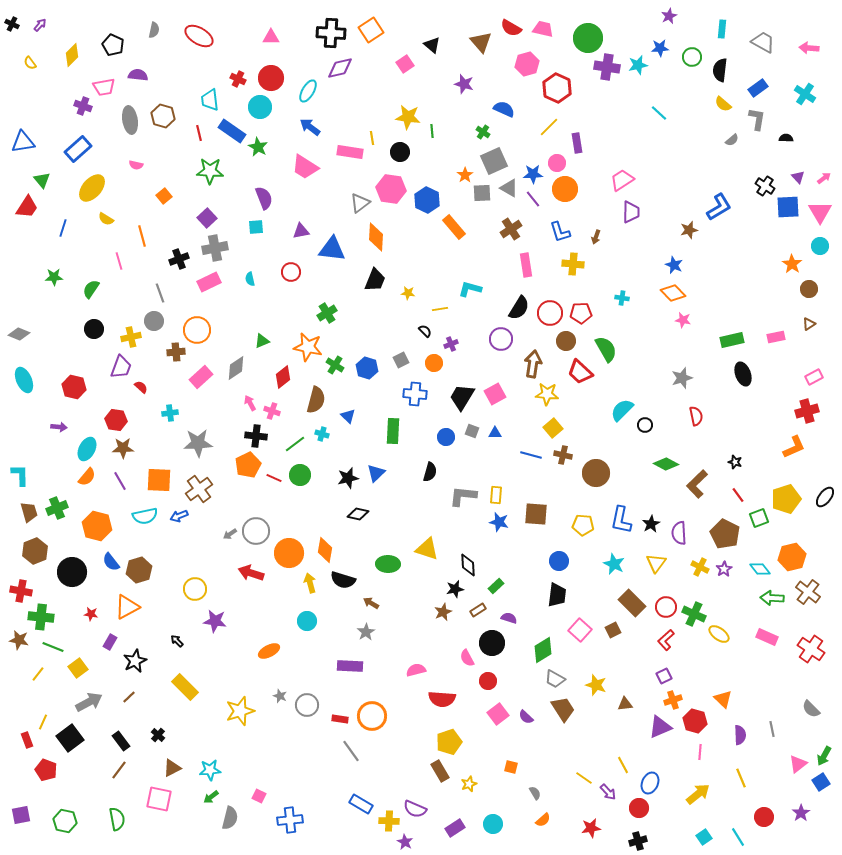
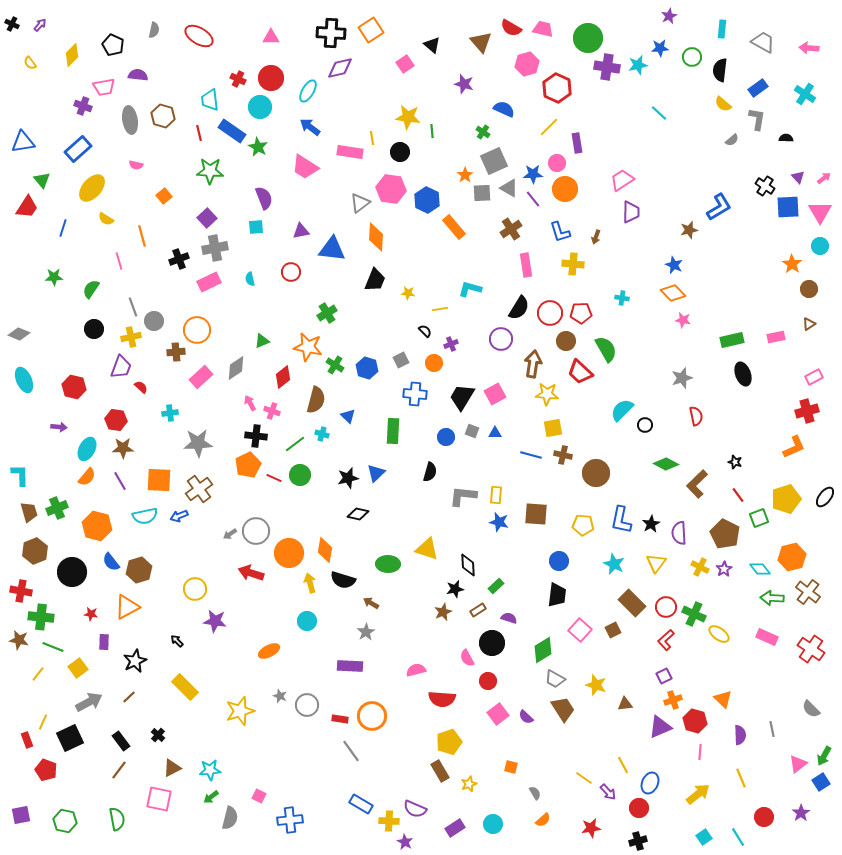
gray line at (160, 293): moved 27 px left, 14 px down
yellow square at (553, 428): rotated 30 degrees clockwise
purple rectangle at (110, 642): moved 6 px left; rotated 28 degrees counterclockwise
black square at (70, 738): rotated 12 degrees clockwise
